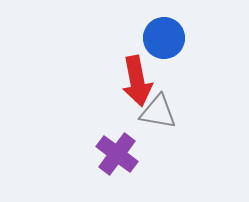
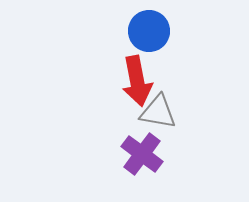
blue circle: moved 15 px left, 7 px up
purple cross: moved 25 px right
